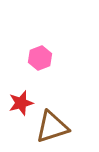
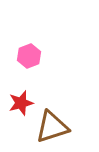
pink hexagon: moved 11 px left, 2 px up
